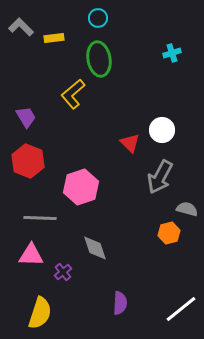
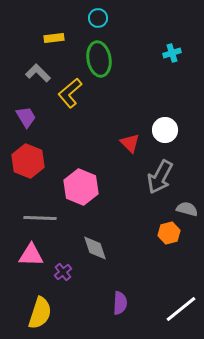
gray L-shape: moved 17 px right, 46 px down
yellow L-shape: moved 3 px left, 1 px up
white circle: moved 3 px right
pink hexagon: rotated 20 degrees counterclockwise
